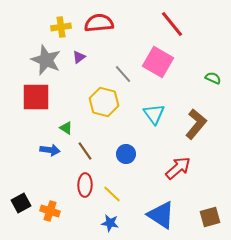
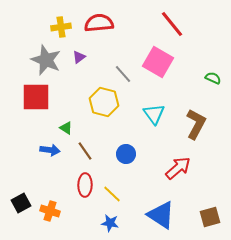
brown L-shape: rotated 12 degrees counterclockwise
